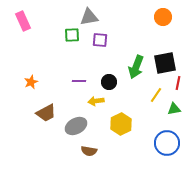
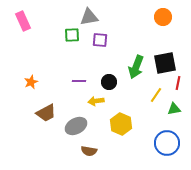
yellow hexagon: rotated 10 degrees counterclockwise
